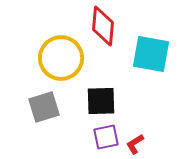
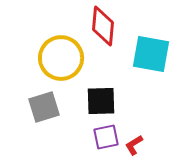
red L-shape: moved 1 px left, 1 px down
